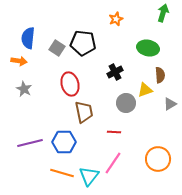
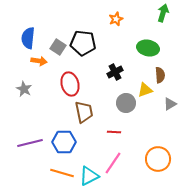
gray square: moved 1 px right, 1 px up
orange arrow: moved 20 px right
cyan triangle: rotated 25 degrees clockwise
